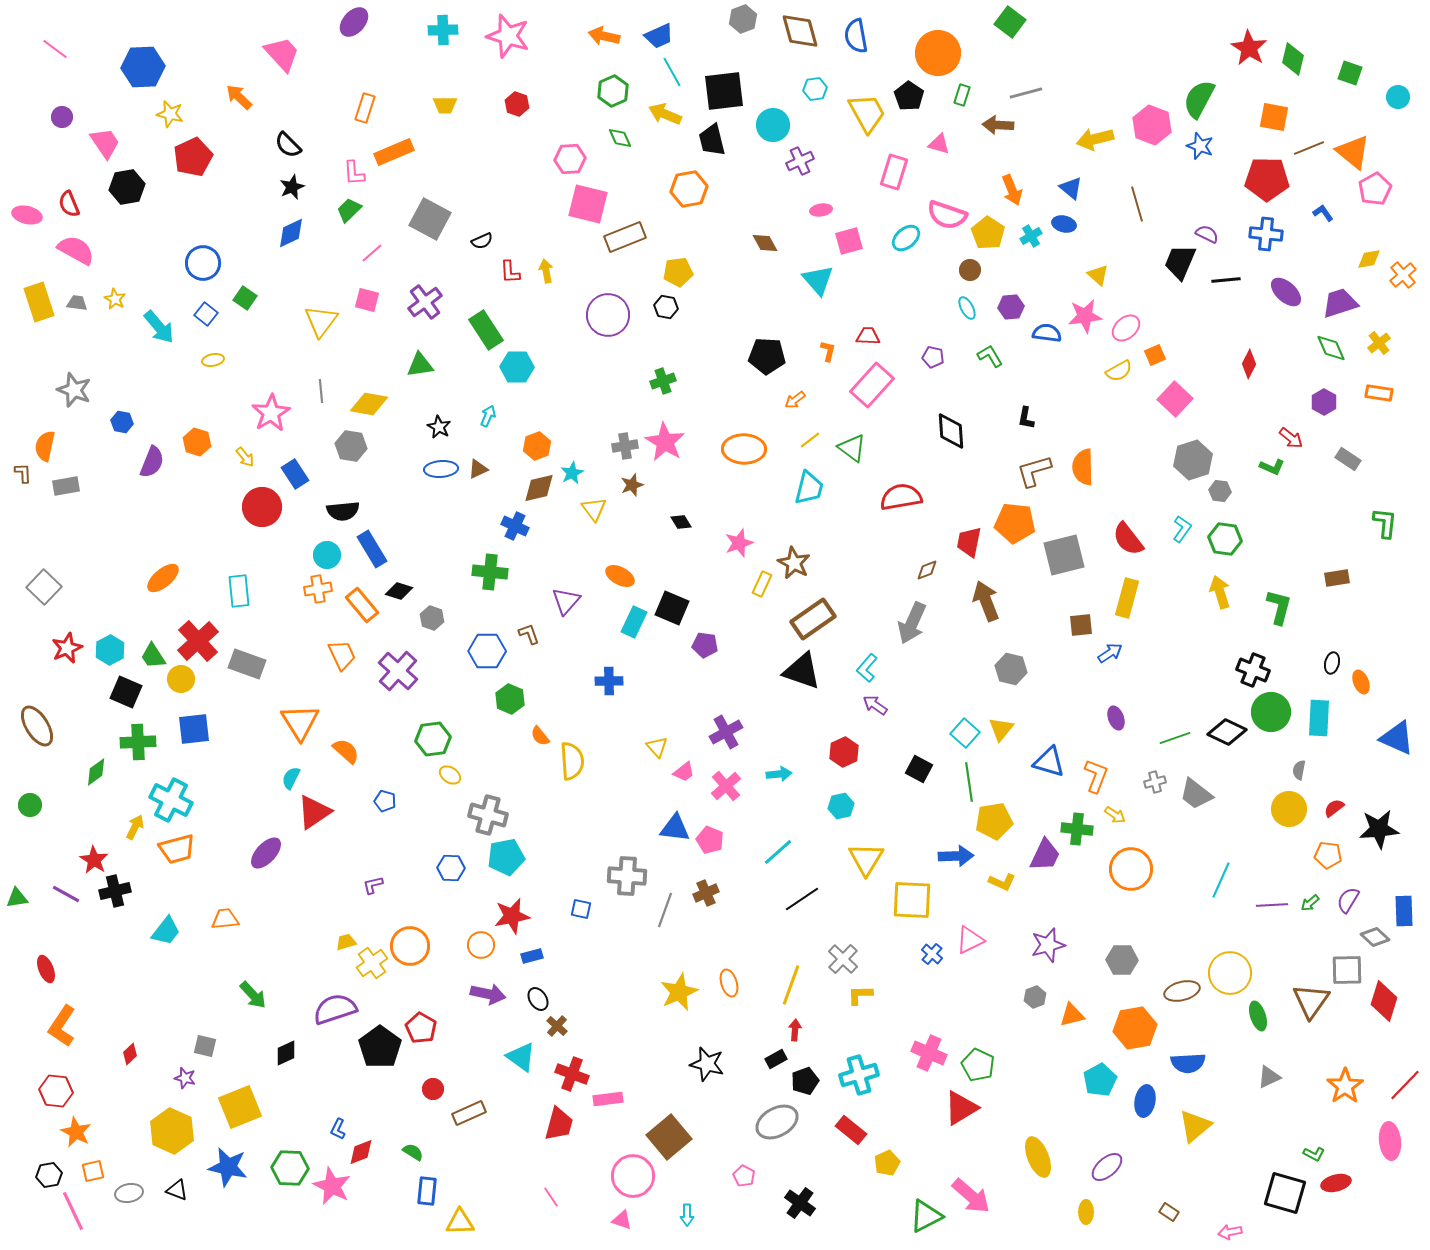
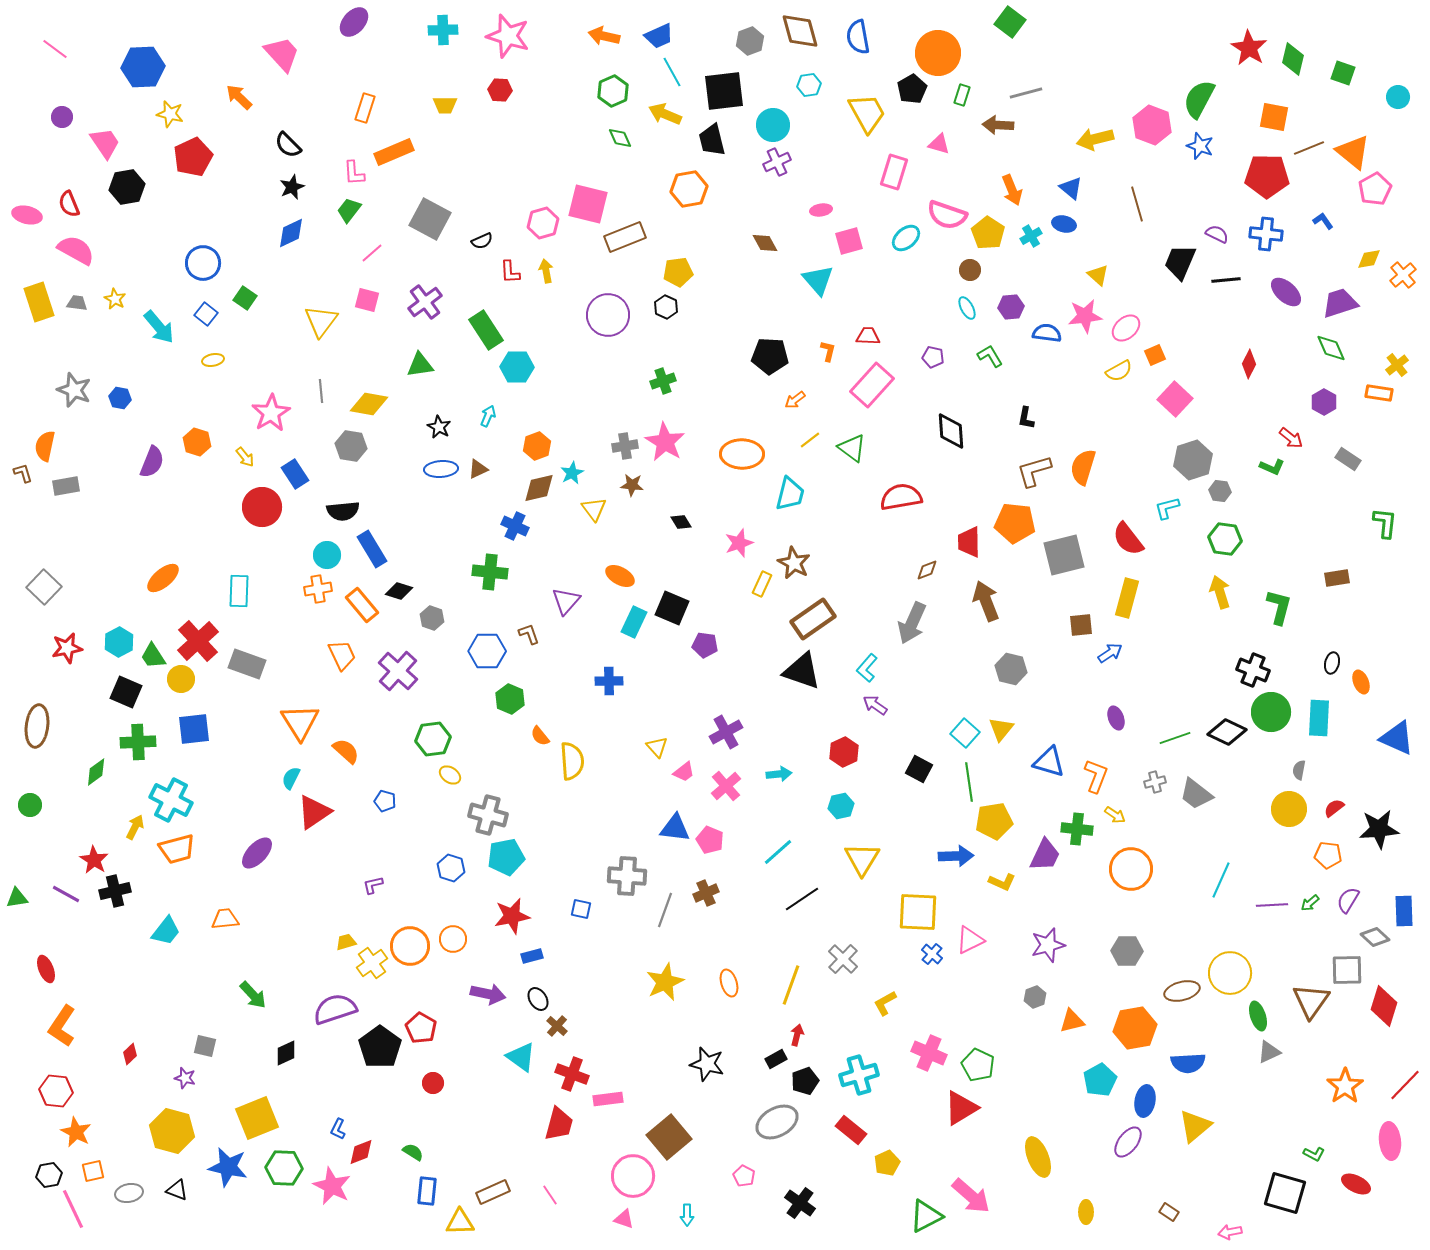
gray hexagon at (743, 19): moved 7 px right, 22 px down
blue semicircle at (856, 36): moved 2 px right, 1 px down
green square at (1350, 73): moved 7 px left
cyan hexagon at (815, 89): moved 6 px left, 4 px up
black pentagon at (909, 96): moved 3 px right, 7 px up; rotated 8 degrees clockwise
red hexagon at (517, 104): moved 17 px left, 14 px up; rotated 15 degrees counterclockwise
pink hexagon at (570, 159): moved 27 px left, 64 px down; rotated 12 degrees counterclockwise
purple cross at (800, 161): moved 23 px left, 1 px down
red pentagon at (1267, 179): moved 3 px up
green trapezoid at (349, 210): rotated 8 degrees counterclockwise
blue L-shape at (1323, 213): moved 8 px down
purple semicircle at (1207, 234): moved 10 px right
black hexagon at (666, 307): rotated 15 degrees clockwise
yellow cross at (1379, 343): moved 18 px right, 22 px down
black pentagon at (767, 356): moved 3 px right
blue hexagon at (122, 422): moved 2 px left, 24 px up
orange ellipse at (744, 449): moved 2 px left, 5 px down
orange semicircle at (1083, 467): rotated 18 degrees clockwise
brown L-shape at (23, 473): rotated 15 degrees counterclockwise
brown star at (632, 485): rotated 25 degrees clockwise
cyan trapezoid at (809, 488): moved 19 px left, 6 px down
cyan L-shape at (1182, 529): moved 15 px left, 21 px up; rotated 140 degrees counterclockwise
red trapezoid at (969, 542): rotated 12 degrees counterclockwise
cyan rectangle at (239, 591): rotated 8 degrees clockwise
red star at (67, 648): rotated 12 degrees clockwise
cyan hexagon at (110, 650): moved 9 px right, 8 px up
brown ellipse at (37, 726): rotated 39 degrees clockwise
purple ellipse at (266, 853): moved 9 px left
yellow triangle at (866, 859): moved 4 px left
blue hexagon at (451, 868): rotated 16 degrees clockwise
yellow square at (912, 900): moved 6 px right, 12 px down
orange circle at (481, 945): moved 28 px left, 6 px up
gray hexagon at (1122, 960): moved 5 px right, 9 px up
yellow star at (679, 992): moved 14 px left, 10 px up
yellow L-shape at (860, 995): moved 25 px right, 8 px down; rotated 28 degrees counterclockwise
red diamond at (1384, 1001): moved 5 px down
orange triangle at (1072, 1015): moved 6 px down
red arrow at (795, 1030): moved 2 px right, 5 px down; rotated 10 degrees clockwise
gray triangle at (1269, 1077): moved 25 px up
red circle at (433, 1089): moved 6 px up
yellow square at (240, 1107): moved 17 px right, 11 px down
brown rectangle at (469, 1113): moved 24 px right, 79 px down
yellow hexagon at (172, 1131): rotated 9 degrees counterclockwise
purple ellipse at (1107, 1167): moved 21 px right, 25 px up; rotated 12 degrees counterclockwise
green hexagon at (290, 1168): moved 6 px left
red ellipse at (1336, 1183): moved 20 px right, 1 px down; rotated 40 degrees clockwise
pink line at (551, 1197): moved 1 px left, 2 px up
pink line at (73, 1211): moved 2 px up
pink triangle at (622, 1220): moved 2 px right, 1 px up
